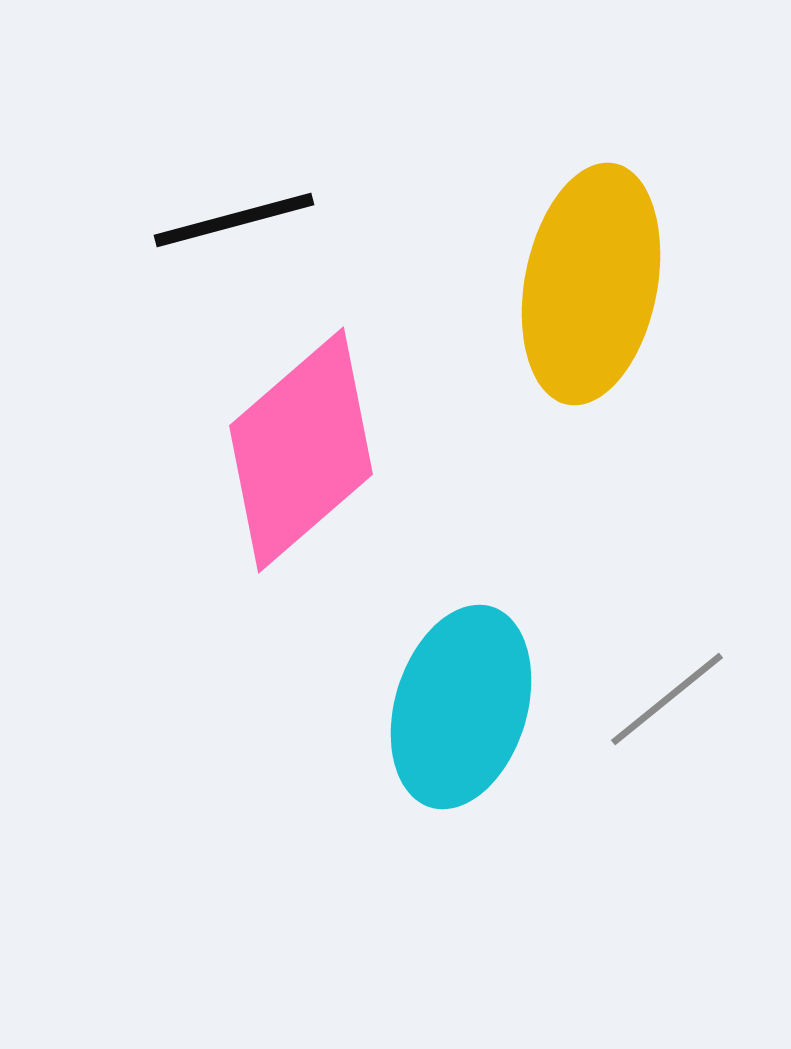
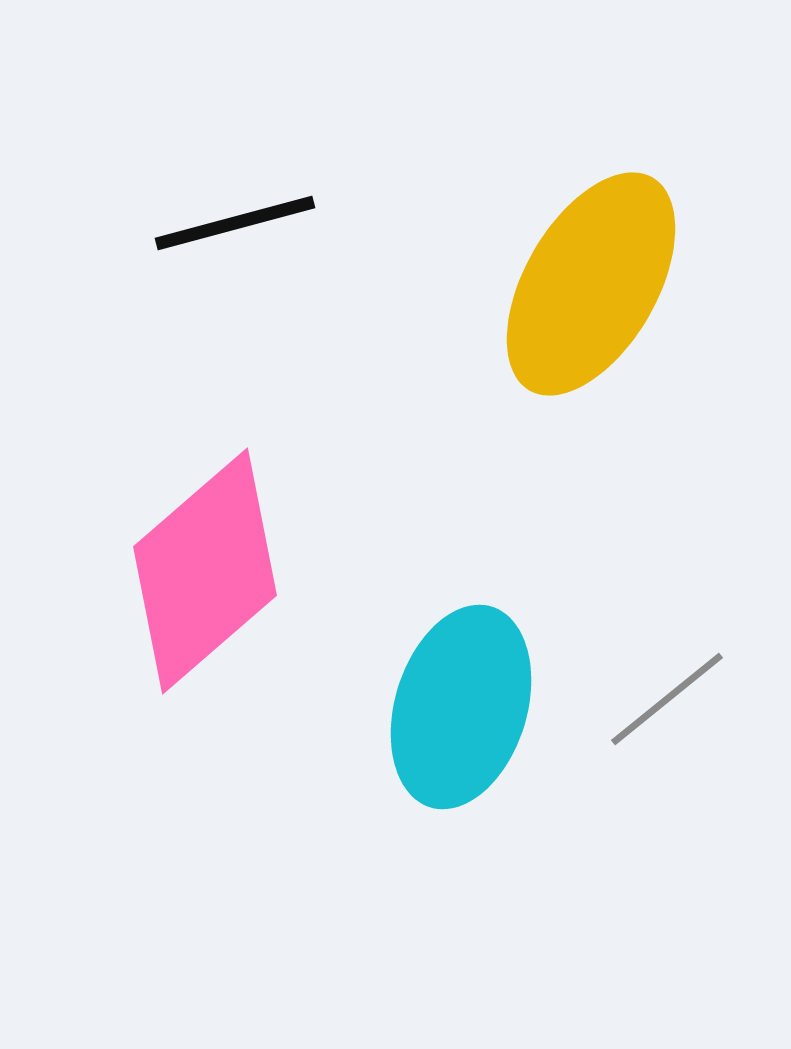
black line: moved 1 px right, 3 px down
yellow ellipse: rotated 19 degrees clockwise
pink diamond: moved 96 px left, 121 px down
